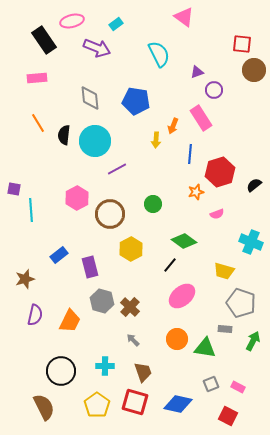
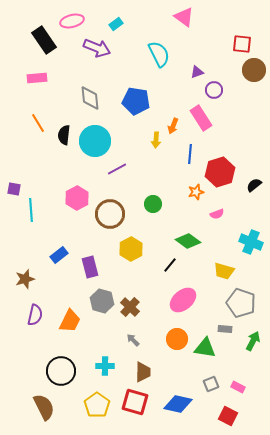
green diamond at (184, 241): moved 4 px right
pink ellipse at (182, 296): moved 1 px right, 4 px down
brown trapezoid at (143, 372): rotated 20 degrees clockwise
